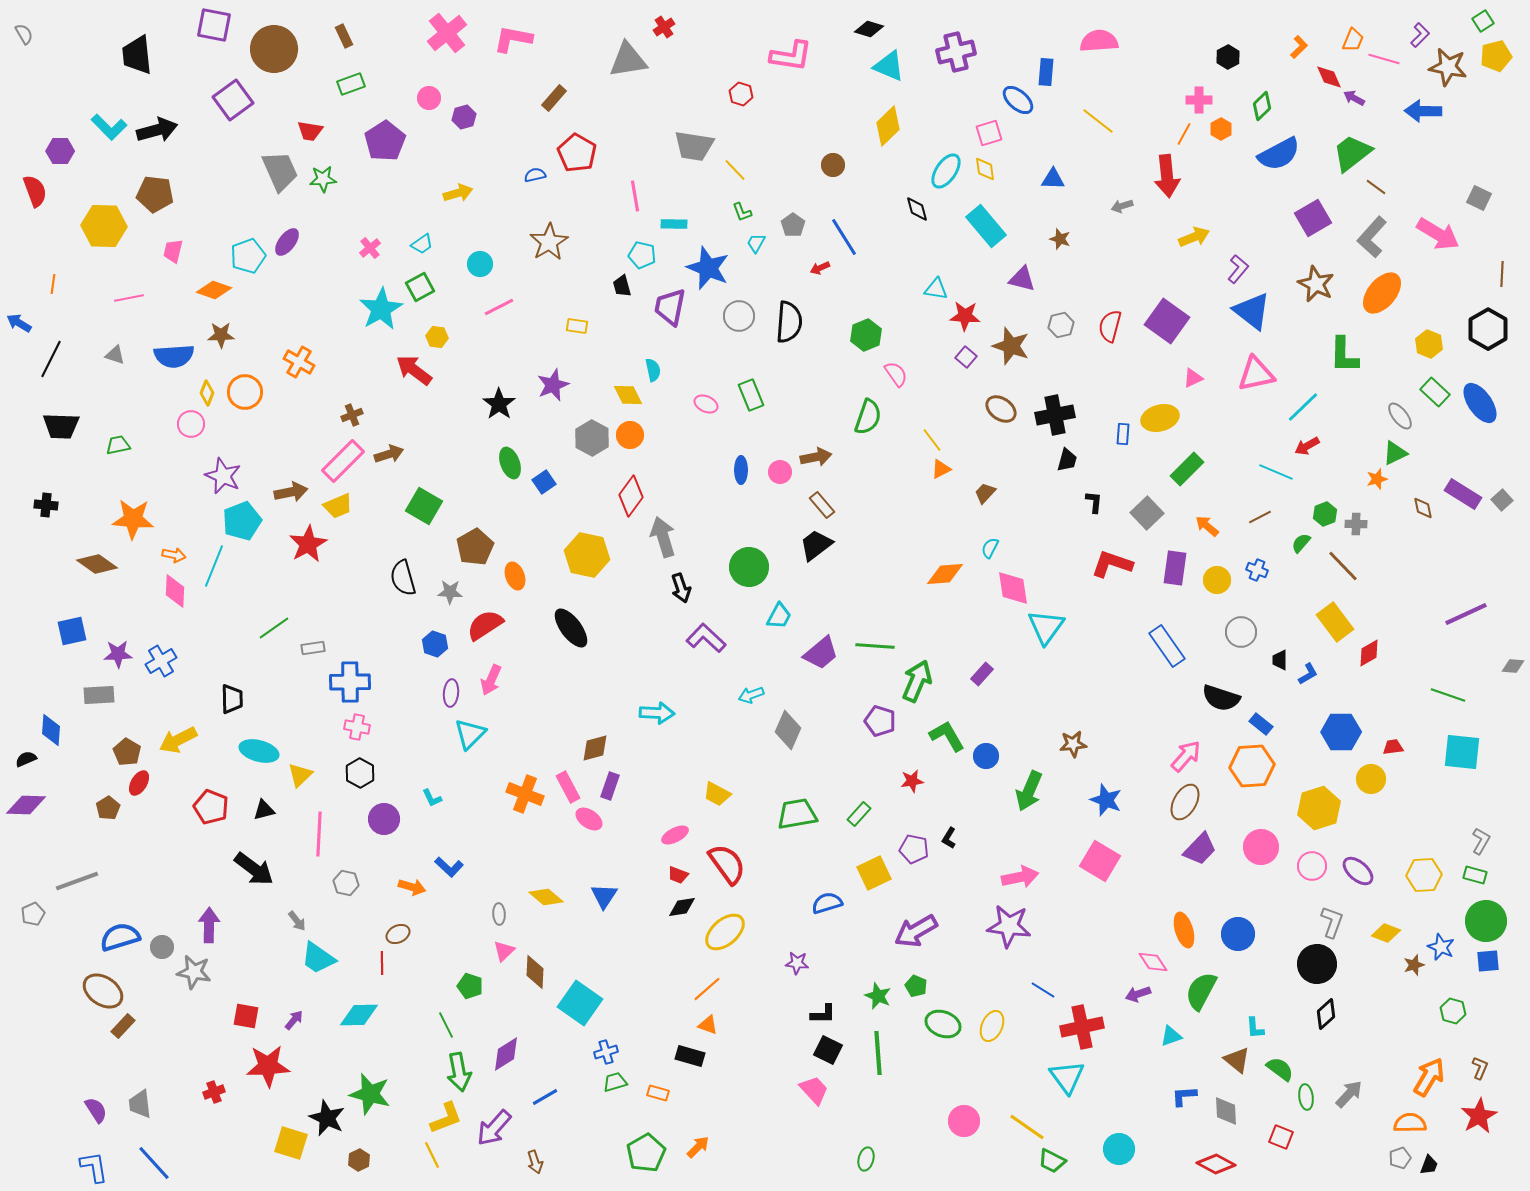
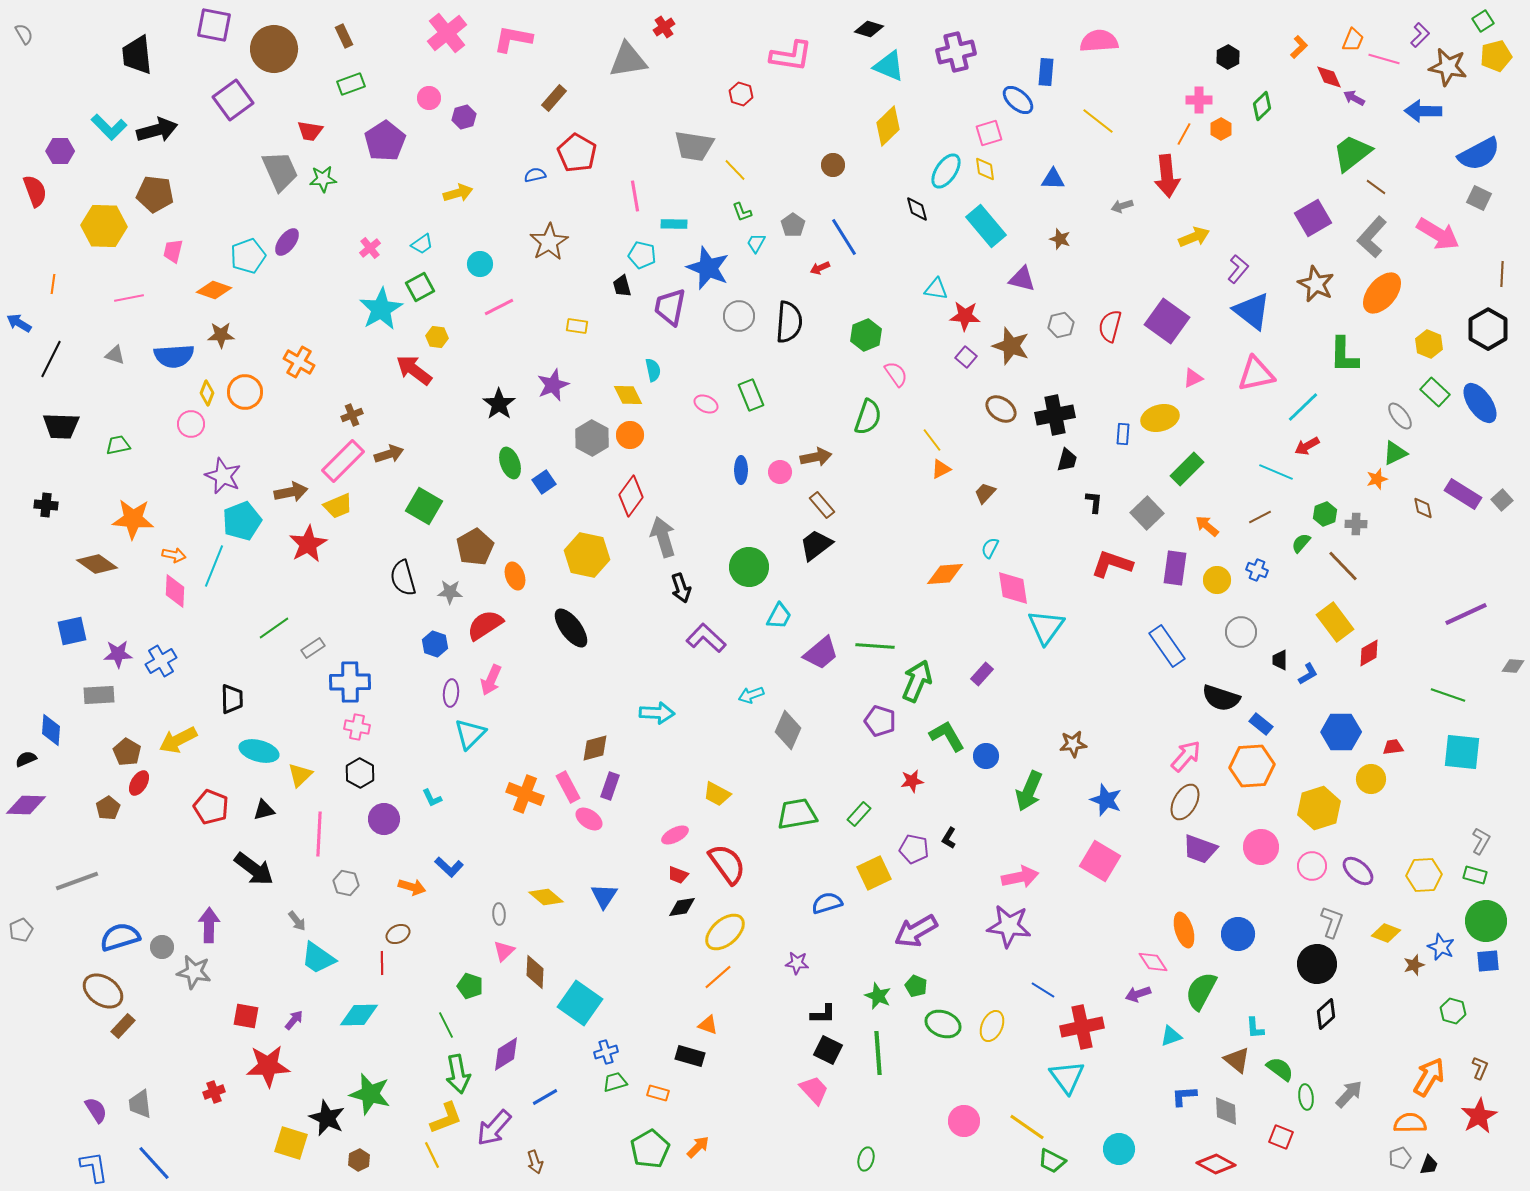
blue semicircle at (1279, 154): moved 200 px right
gray rectangle at (313, 648): rotated 25 degrees counterclockwise
purple trapezoid at (1200, 849): rotated 66 degrees clockwise
gray pentagon at (33, 914): moved 12 px left, 16 px down
orange line at (707, 989): moved 11 px right, 12 px up
green arrow at (459, 1072): moved 1 px left, 2 px down
green pentagon at (646, 1153): moved 4 px right, 4 px up
